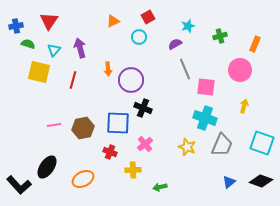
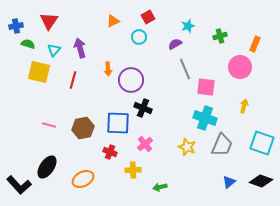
pink circle: moved 3 px up
pink line: moved 5 px left; rotated 24 degrees clockwise
